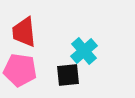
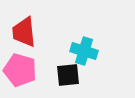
cyan cross: rotated 32 degrees counterclockwise
pink pentagon: rotated 8 degrees clockwise
